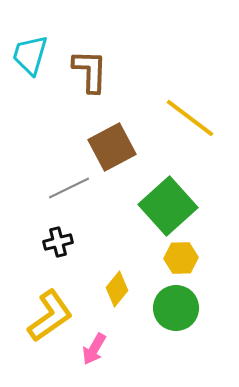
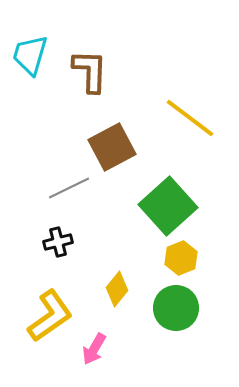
yellow hexagon: rotated 20 degrees counterclockwise
